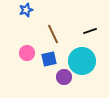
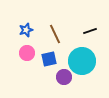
blue star: moved 20 px down
brown line: moved 2 px right
